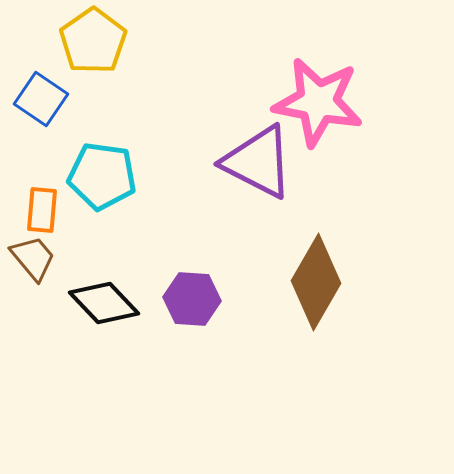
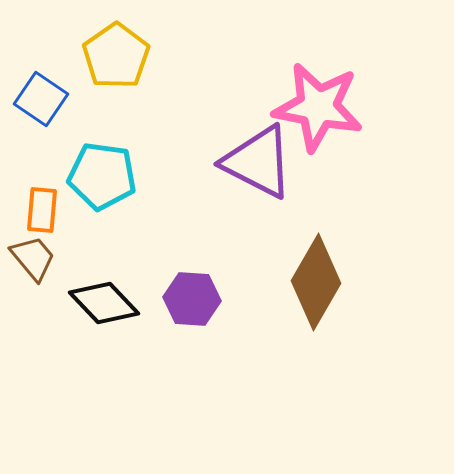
yellow pentagon: moved 23 px right, 15 px down
pink star: moved 5 px down
